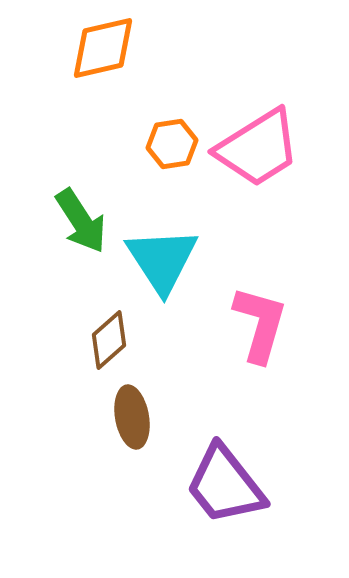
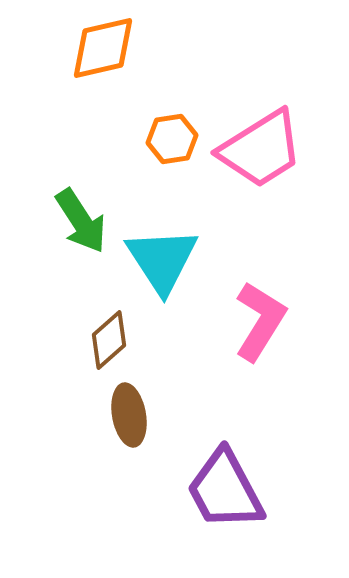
orange hexagon: moved 5 px up
pink trapezoid: moved 3 px right, 1 px down
pink L-shape: moved 3 px up; rotated 16 degrees clockwise
brown ellipse: moved 3 px left, 2 px up
purple trapezoid: moved 5 px down; rotated 10 degrees clockwise
